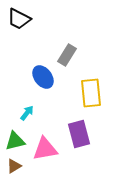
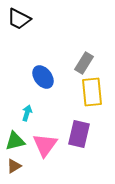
gray rectangle: moved 17 px right, 8 px down
yellow rectangle: moved 1 px right, 1 px up
cyan arrow: rotated 21 degrees counterclockwise
purple rectangle: rotated 28 degrees clockwise
pink triangle: moved 4 px up; rotated 44 degrees counterclockwise
